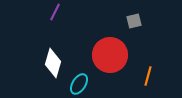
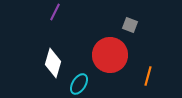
gray square: moved 4 px left, 4 px down; rotated 35 degrees clockwise
